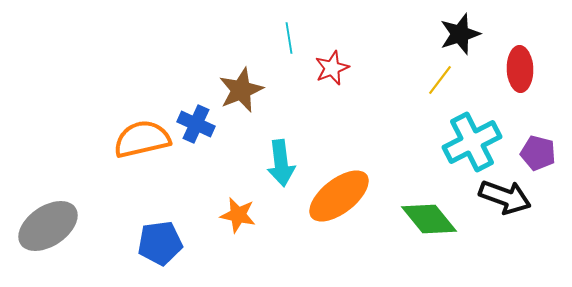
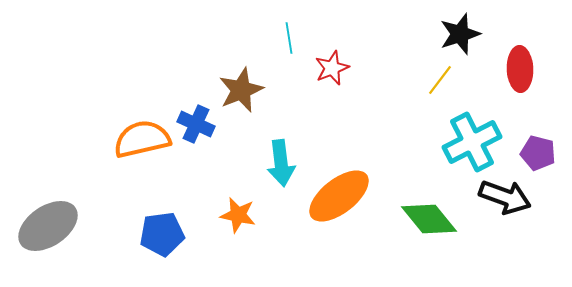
blue pentagon: moved 2 px right, 9 px up
